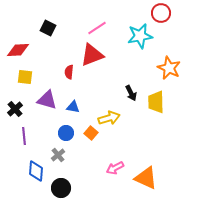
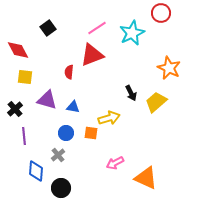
black square: rotated 28 degrees clockwise
cyan star: moved 8 px left, 3 px up; rotated 15 degrees counterclockwise
red diamond: rotated 65 degrees clockwise
yellow trapezoid: rotated 50 degrees clockwise
orange square: rotated 32 degrees counterclockwise
pink arrow: moved 5 px up
